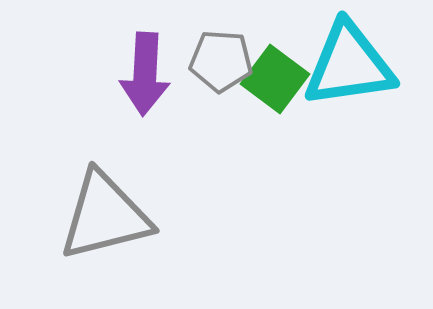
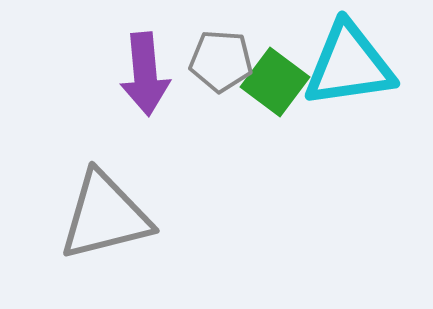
purple arrow: rotated 8 degrees counterclockwise
green square: moved 3 px down
